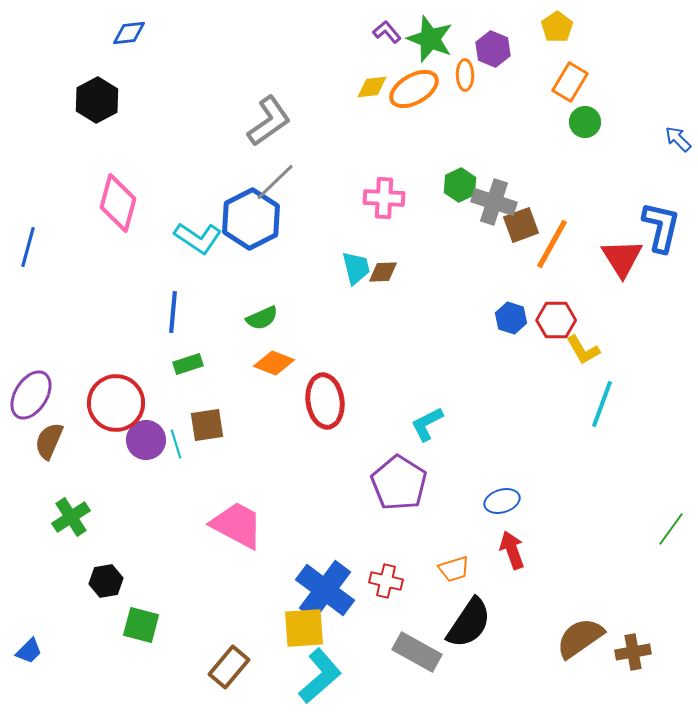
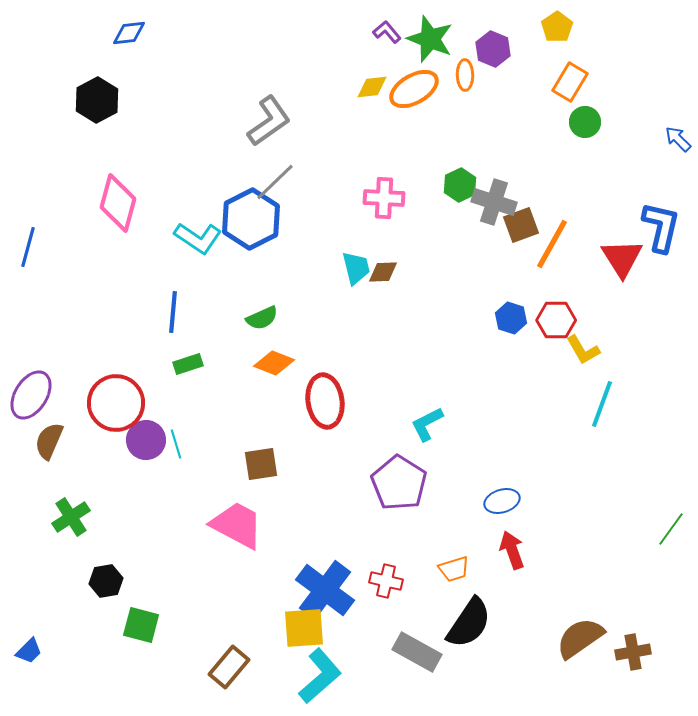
brown square at (207, 425): moved 54 px right, 39 px down
